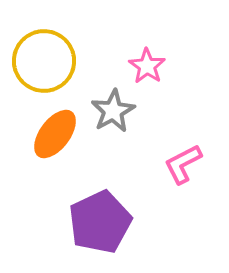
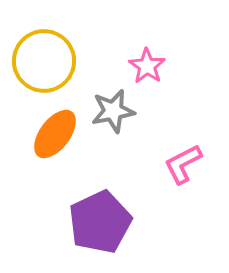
gray star: rotated 18 degrees clockwise
